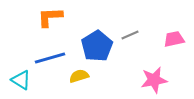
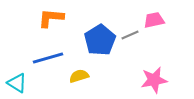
orange L-shape: moved 1 px right, 1 px down; rotated 8 degrees clockwise
pink trapezoid: moved 20 px left, 19 px up
blue pentagon: moved 3 px right, 6 px up
blue line: moved 2 px left
cyan triangle: moved 4 px left, 3 px down
